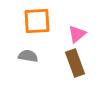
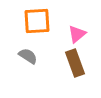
gray semicircle: rotated 24 degrees clockwise
